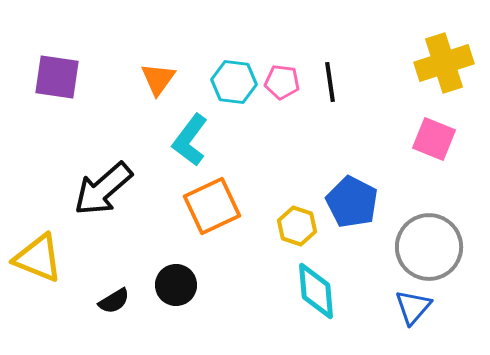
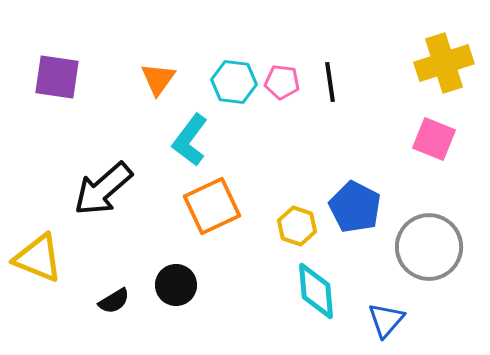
blue pentagon: moved 3 px right, 5 px down
blue triangle: moved 27 px left, 13 px down
